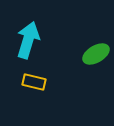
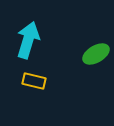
yellow rectangle: moved 1 px up
